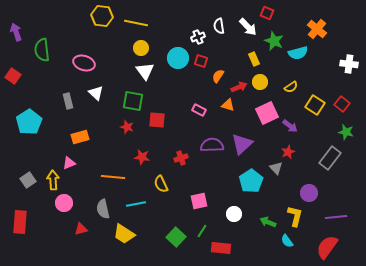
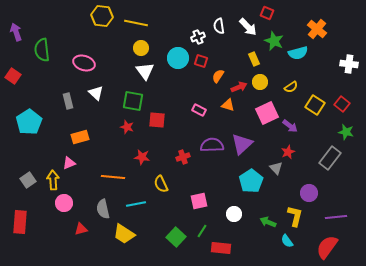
red cross at (181, 158): moved 2 px right, 1 px up
